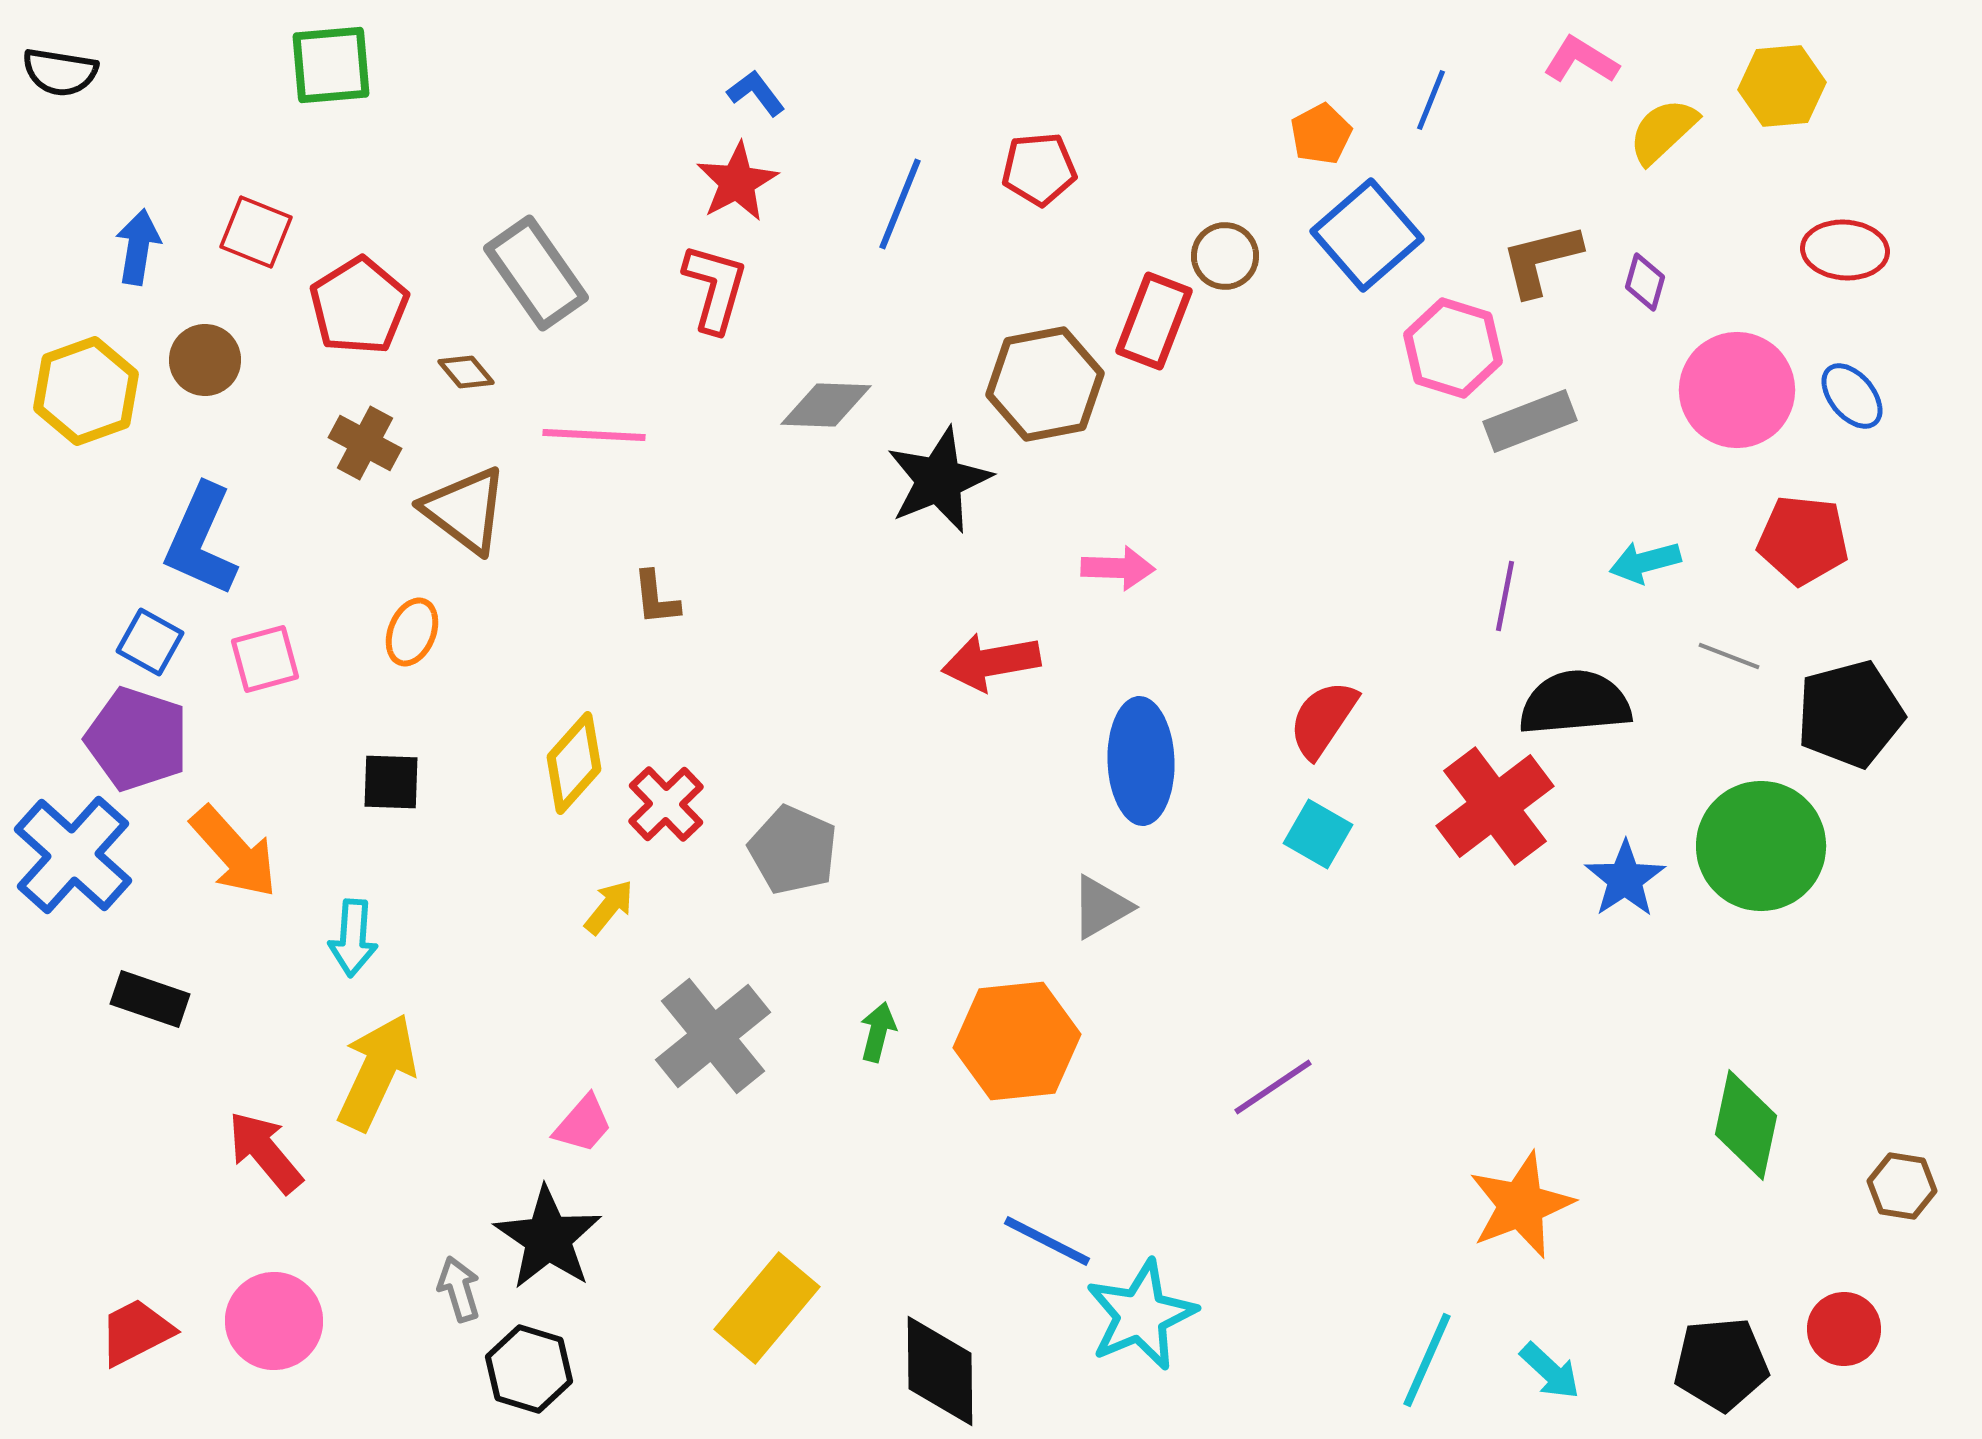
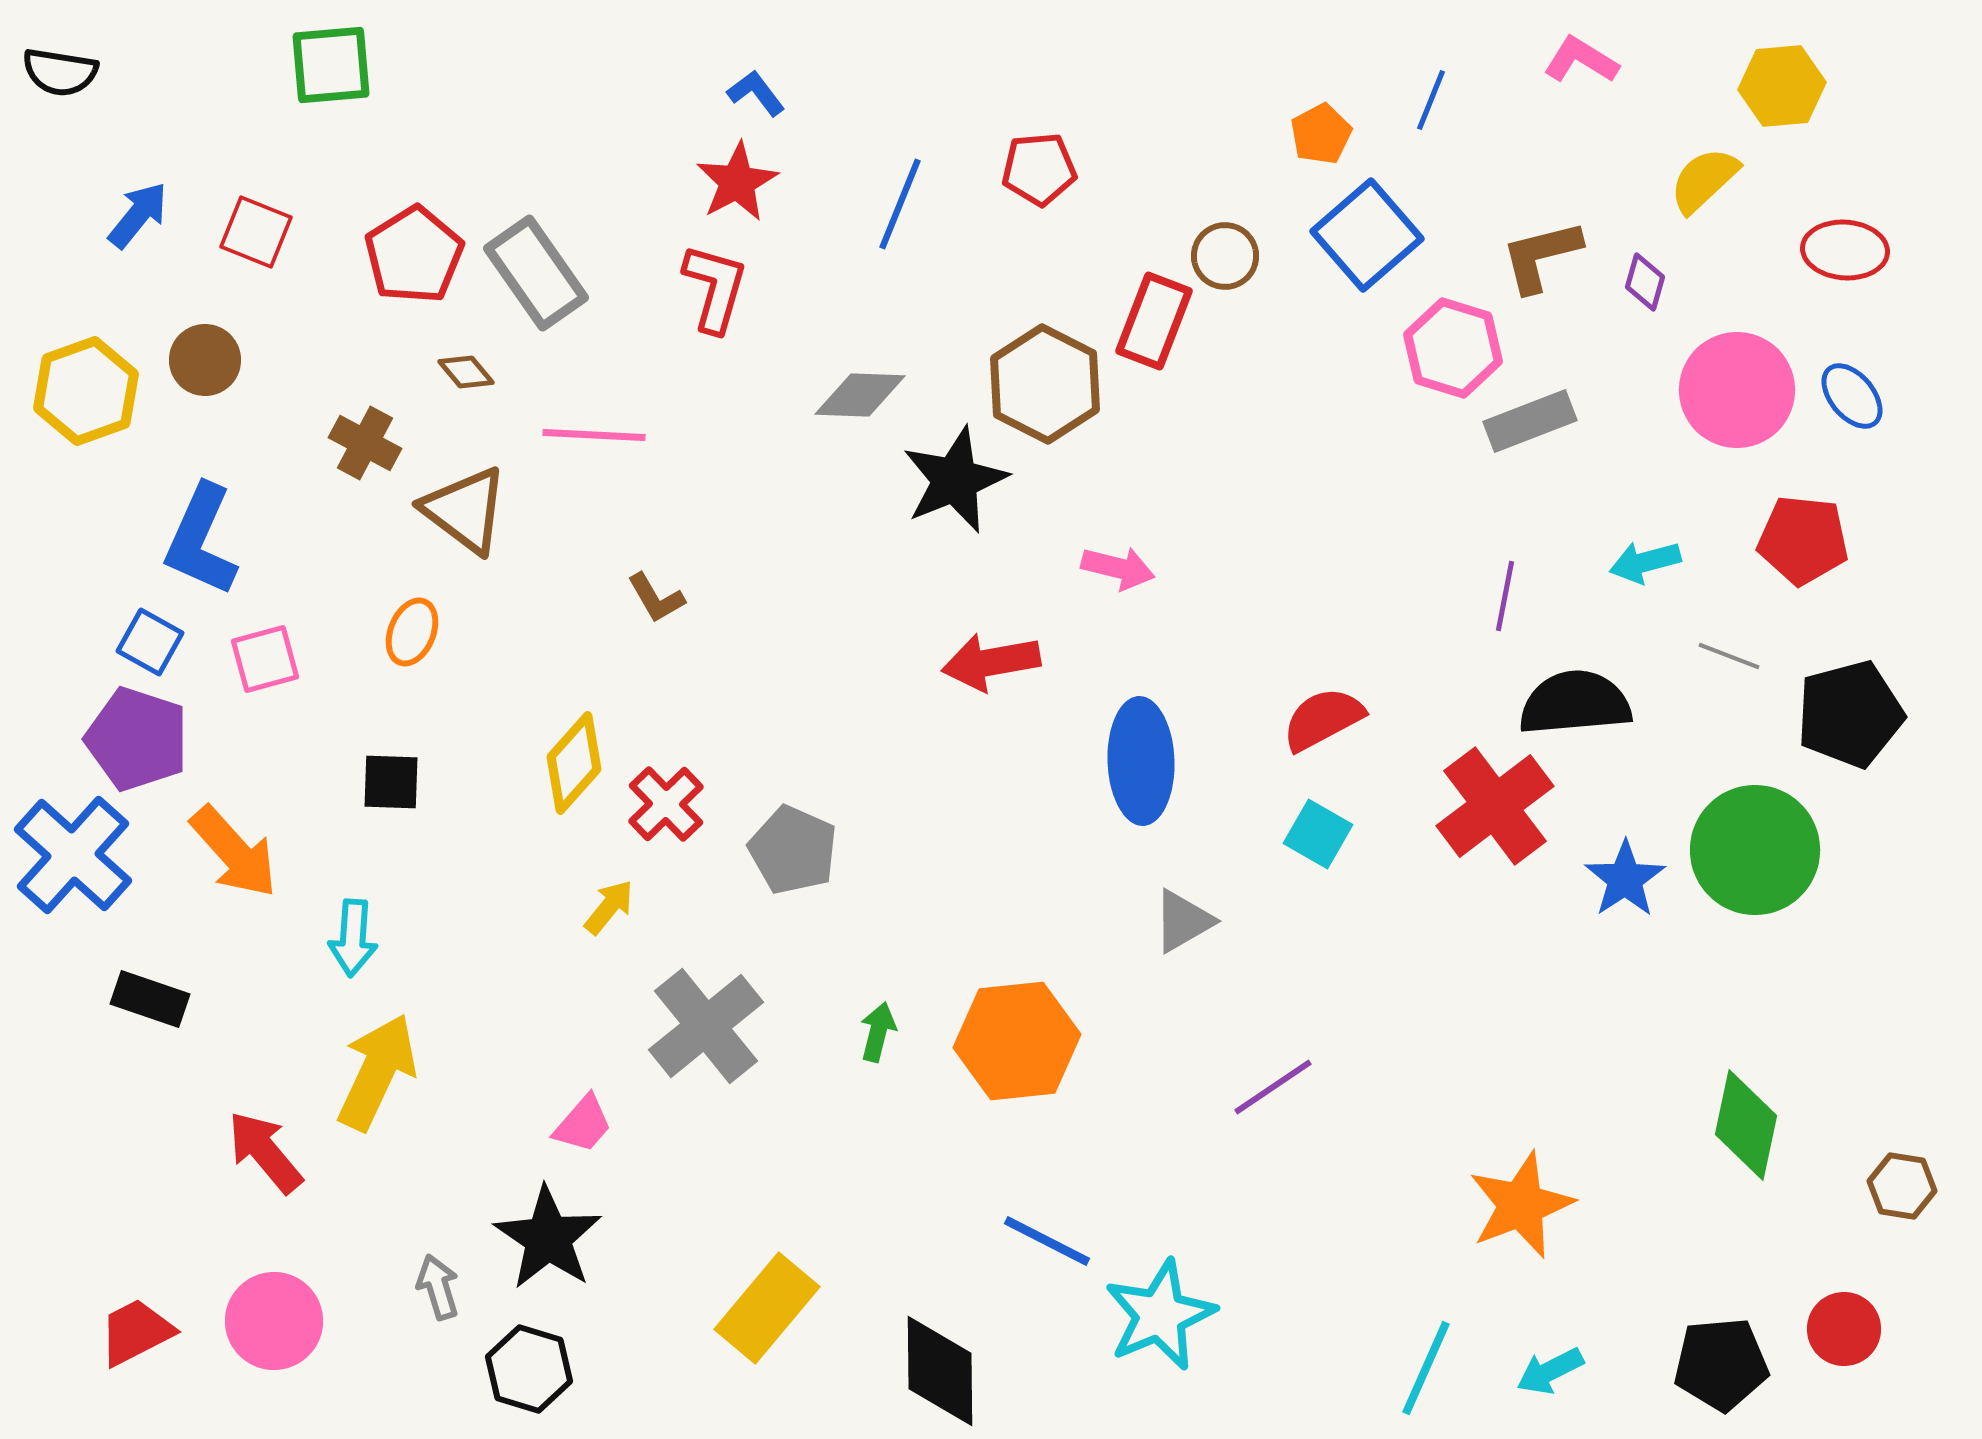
yellow semicircle at (1663, 131): moved 41 px right, 49 px down
blue arrow at (138, 247): moved 32 px up; rotated 30 degrees clockwise
brown L-shape at (1541, 260): moved 4 px up
red pentagon at (359, 306): moved 55 px right, 51 px up
brown hexagon at (1045, 384): rotated 22 degrees counterclockwise
gray diamond at (826, 405): moved 34 px right, 10 px up
black star at (939, 480): moved 16 px right
pink arrow at (1118, 568): rotated 12 degrees clockwise
brown L-shape at (656, 598): rotated 24 degrees counterclockwise
red semicircle at (1323, 719): rotated 28 degrees clockwise
green circle at (1761, 846): moved 6 px left, 4 px down
gray triangle at (1101, 907): moved 82 px right, 14 px down
gray cross at (713, 1036): moved 7 px left, 10 px up
gray arrow at (459, 1289): moved 21 px left, 2 px up
cyan star at (1141, 1315): moved 19 px right
cyan line at (1427, 1360): moved 1 px left, 8 px down
cyan arrow at (1550, 1371): rotated 110 degrees clockwise
